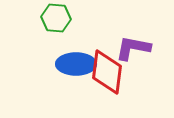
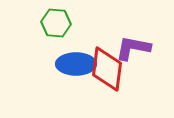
green hexagon: moved 5 px down
red diamond: moved 3 px up
